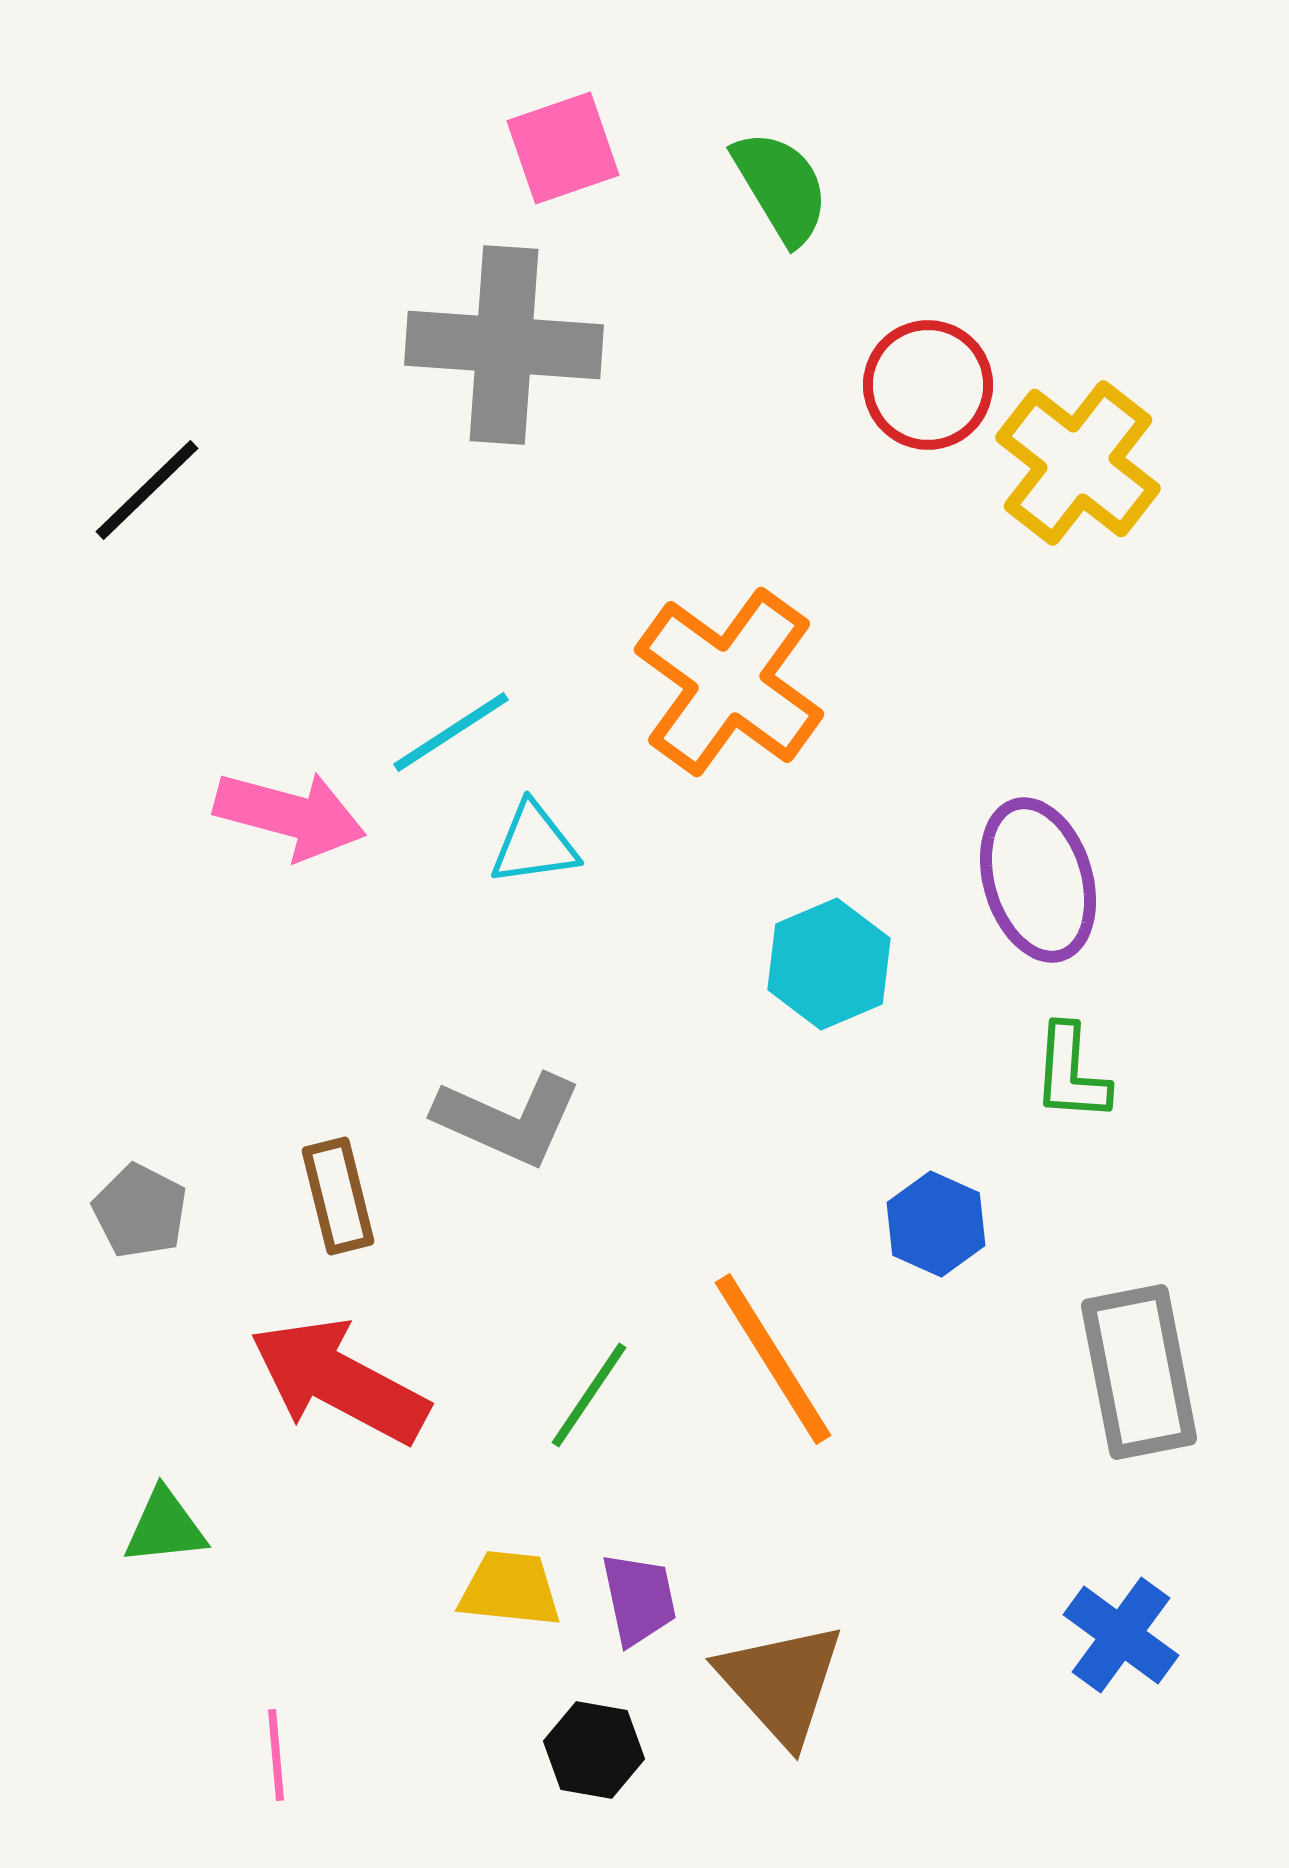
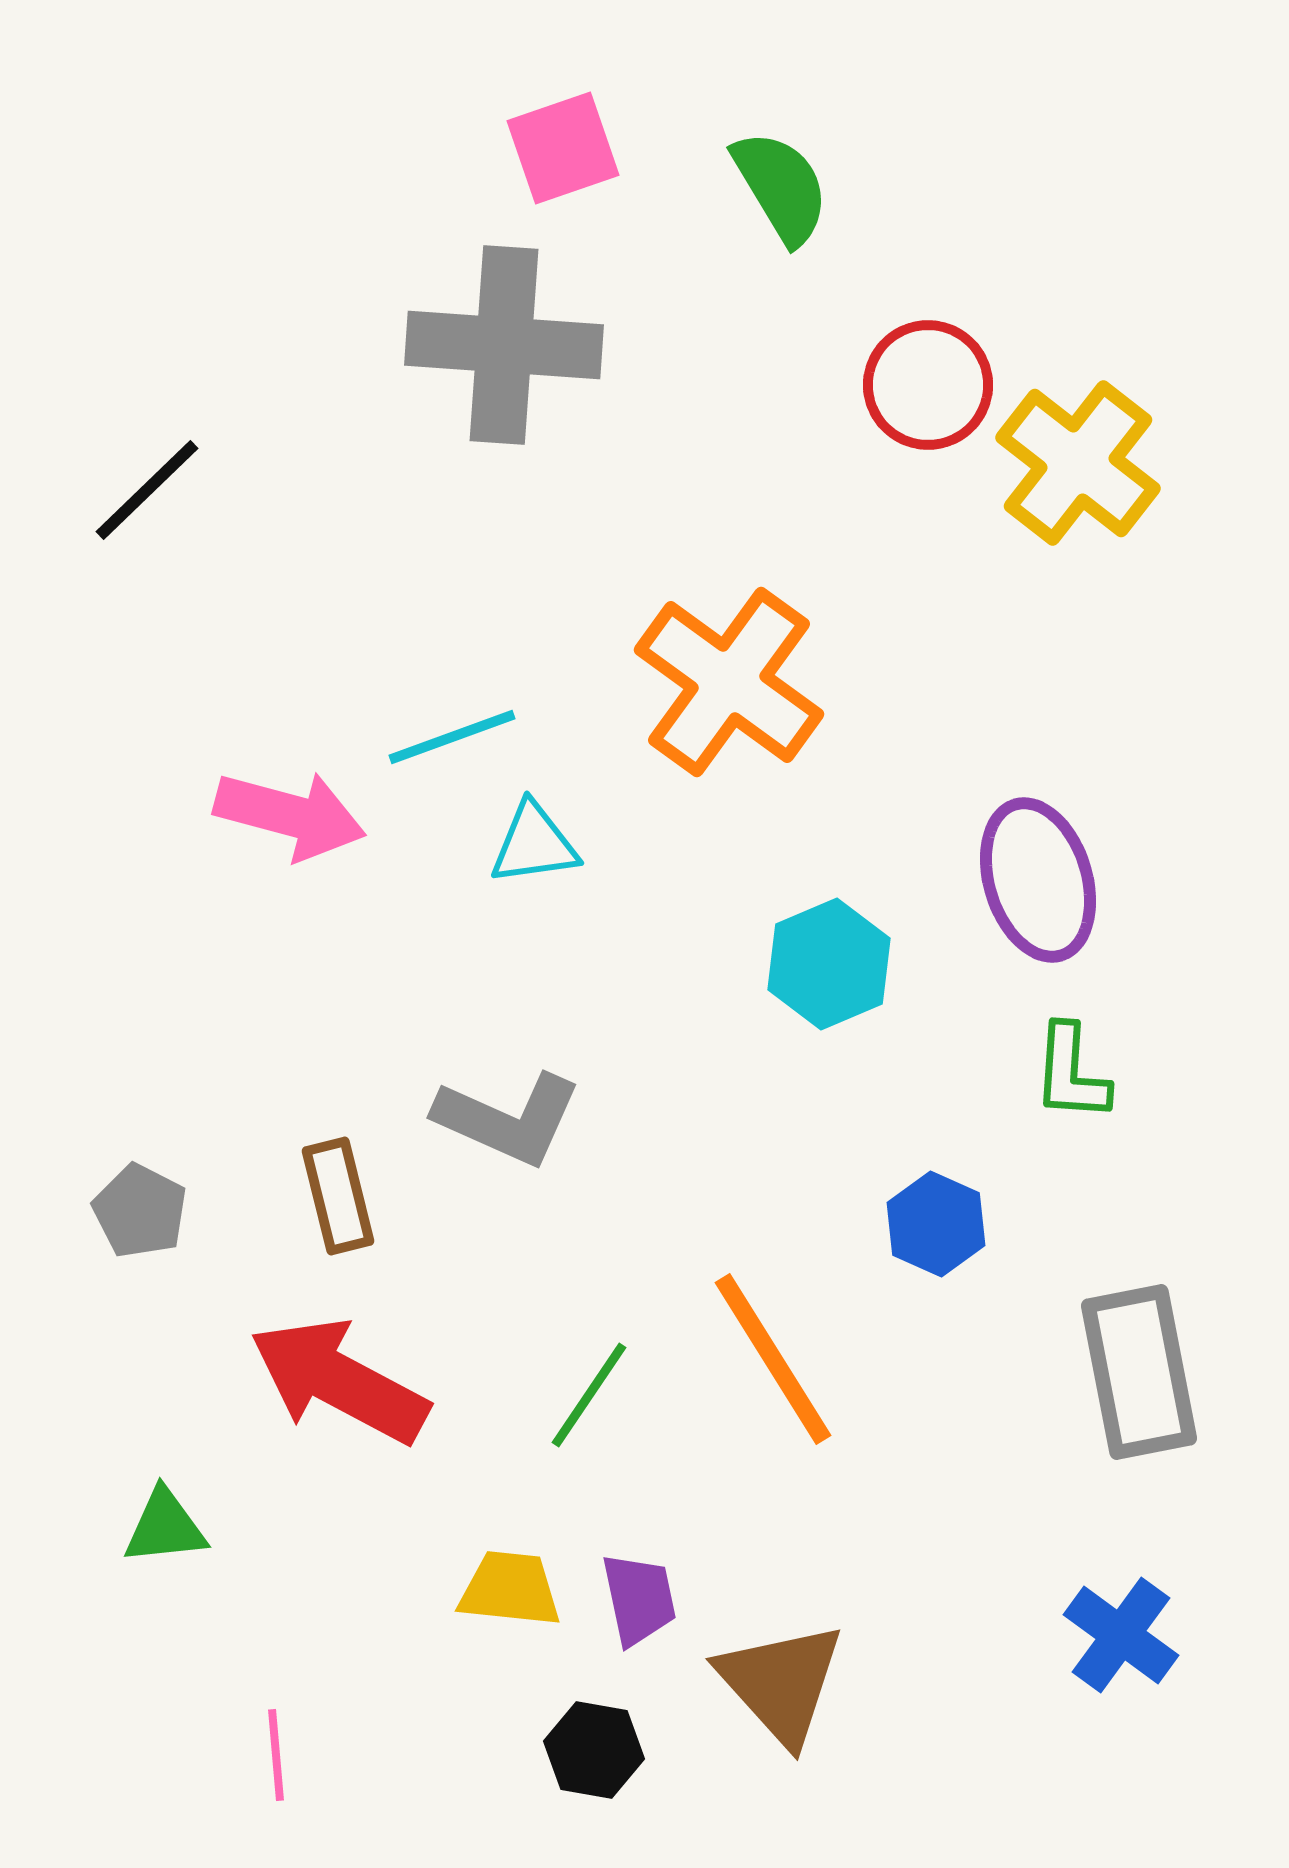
cyan line: moved 1 px right, 5 px down; rotated 13 degrees clockwise
